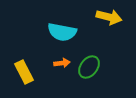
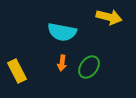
orange arrow: rotated 105 degrees clockwise
yellow rectangle: moved 7 px left, 1 px up
